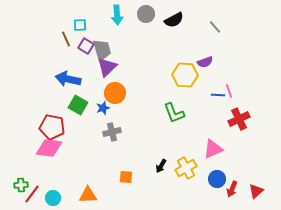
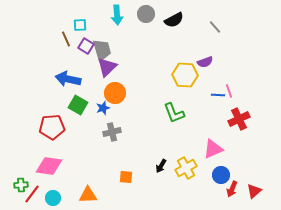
red pentagon: rotated 15 degrees counterclockwise
pink diamond: moved 18 px down
blue circle: moved 4 px right, 4 px up
red triangle: moved 2 px left
